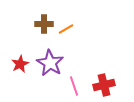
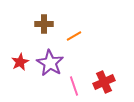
orange line: moved 8 px right, 7 px down
red star: moved 2 px up
red cross: moved 3 px up; rotated 10 degrees counterclockwise
